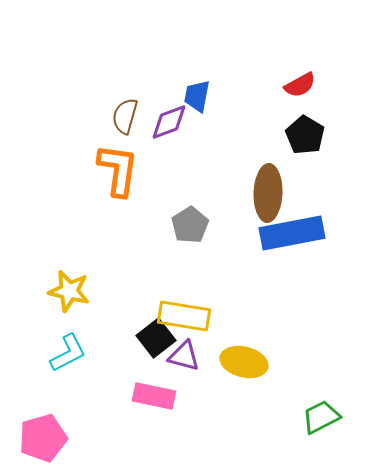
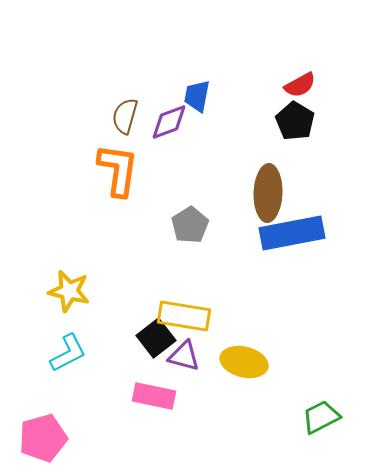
black pentagon: moved 10 px left, 14 px up
